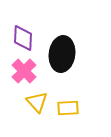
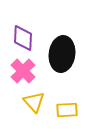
pink cross: moved 1 px left
yellow triangle: moved 3 px left
yellow rectangle: moved 1 px left, 2 px down
